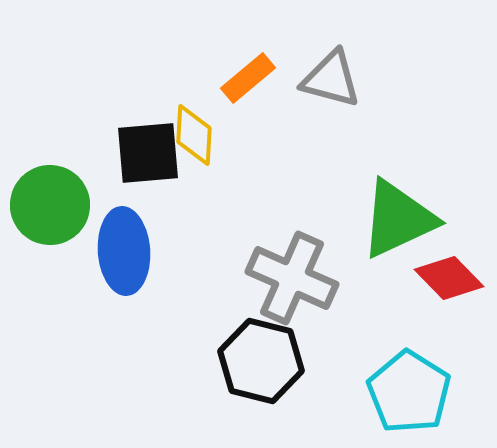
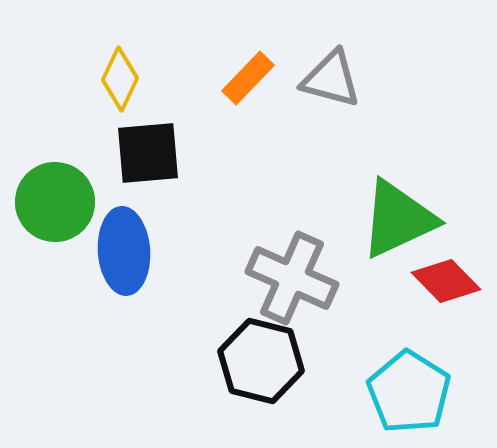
orange rectangle: rotated 6 degrees counterclockwise
yellow diamond: moved 74 px left, 56 px up; rotated 22 degrees clockwise
green circle: moved 5 px right, 3 px up
red diamond: moved 3 px left, 3 px down
